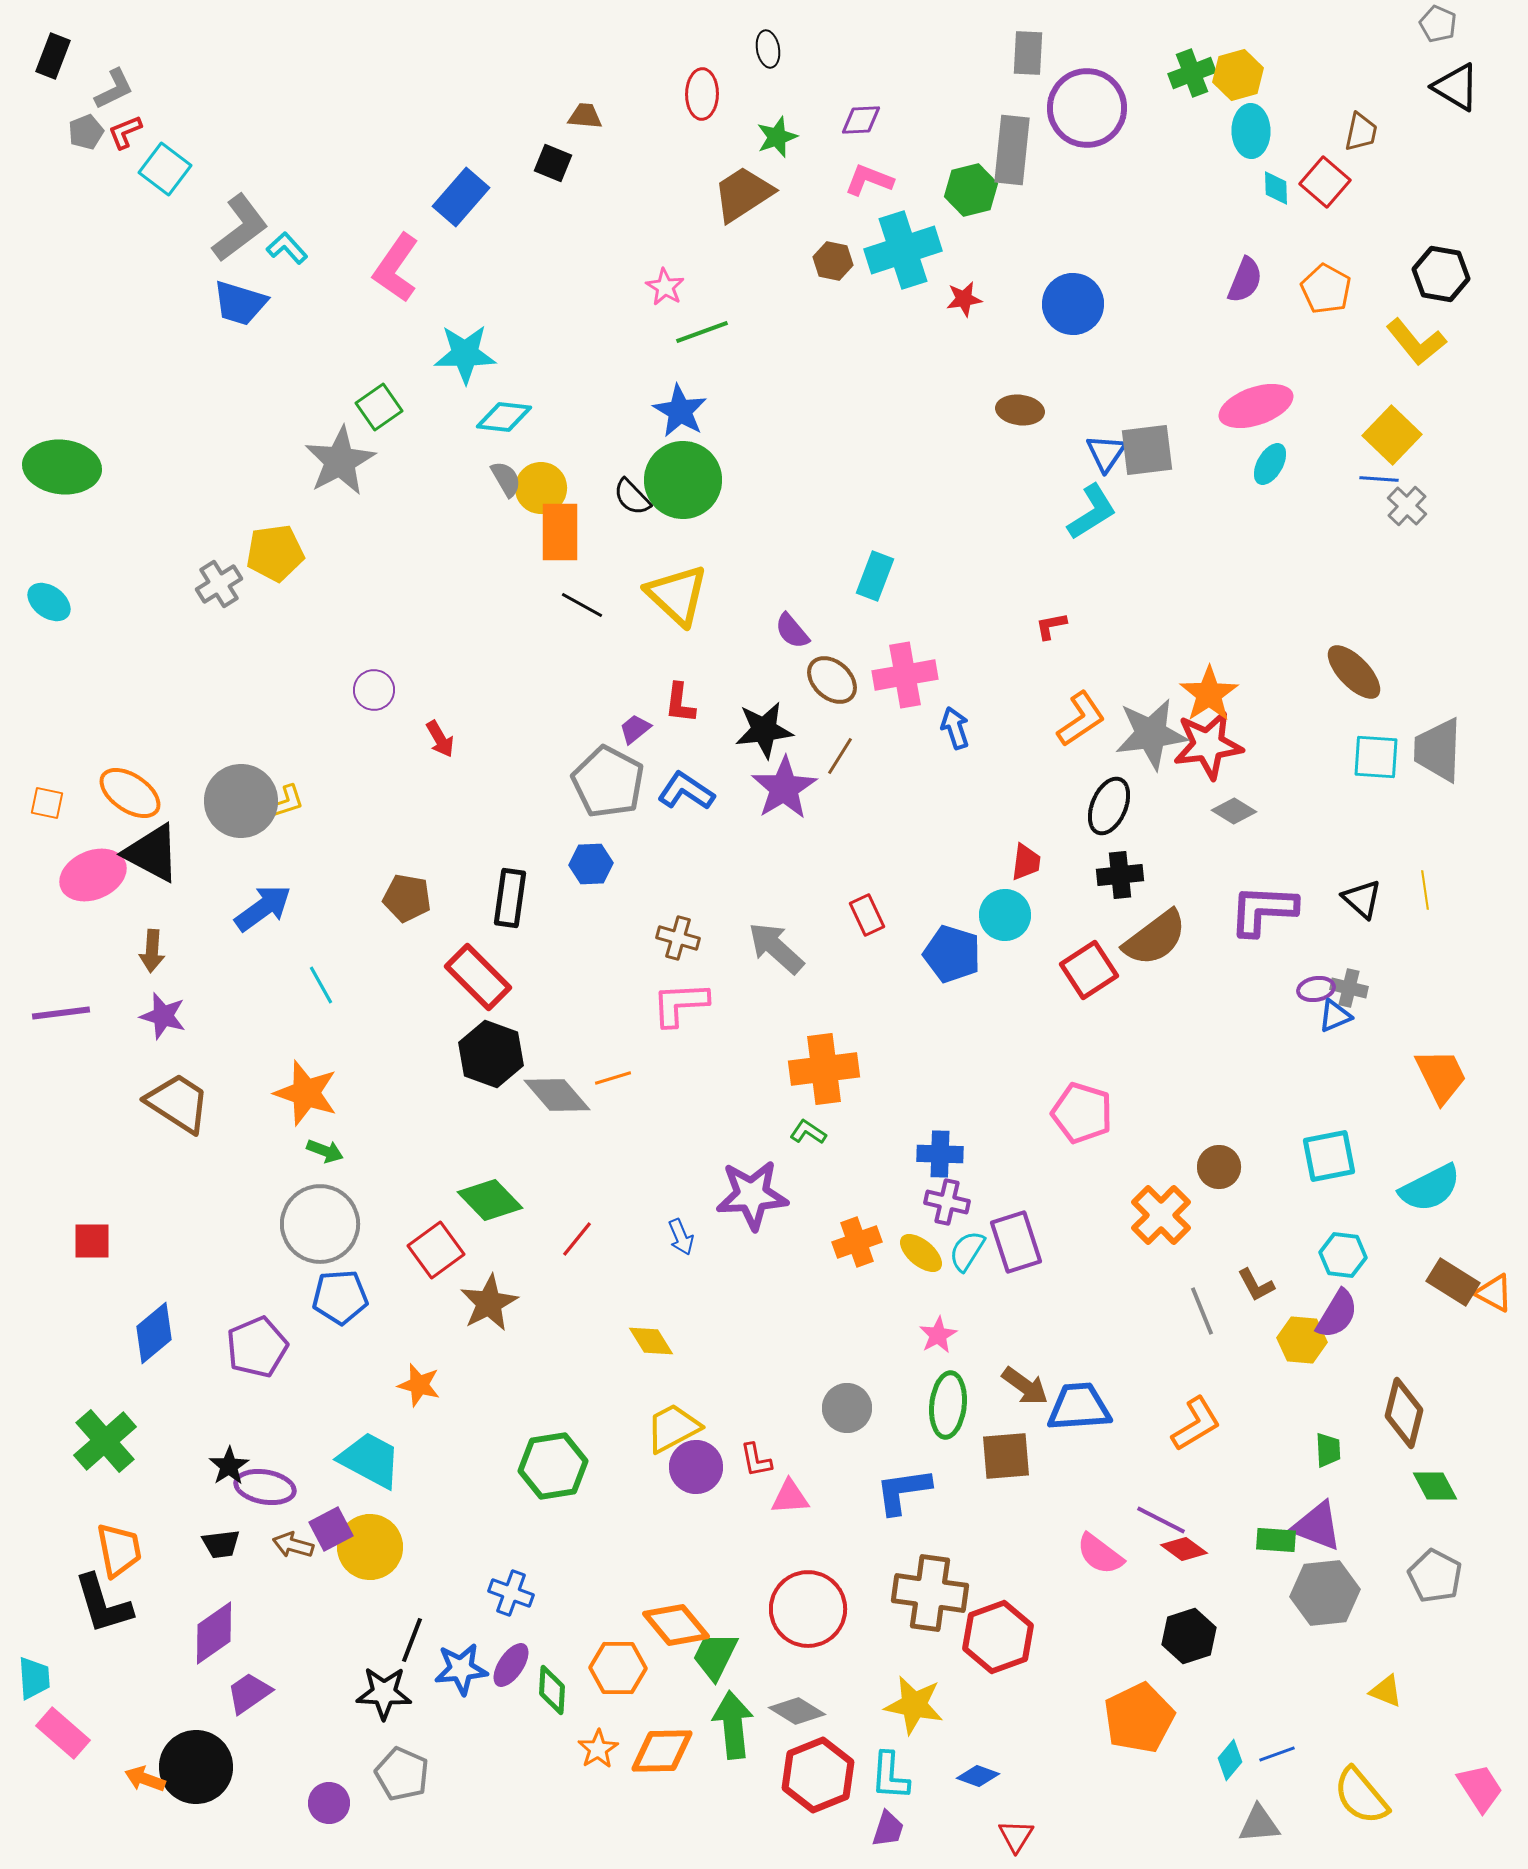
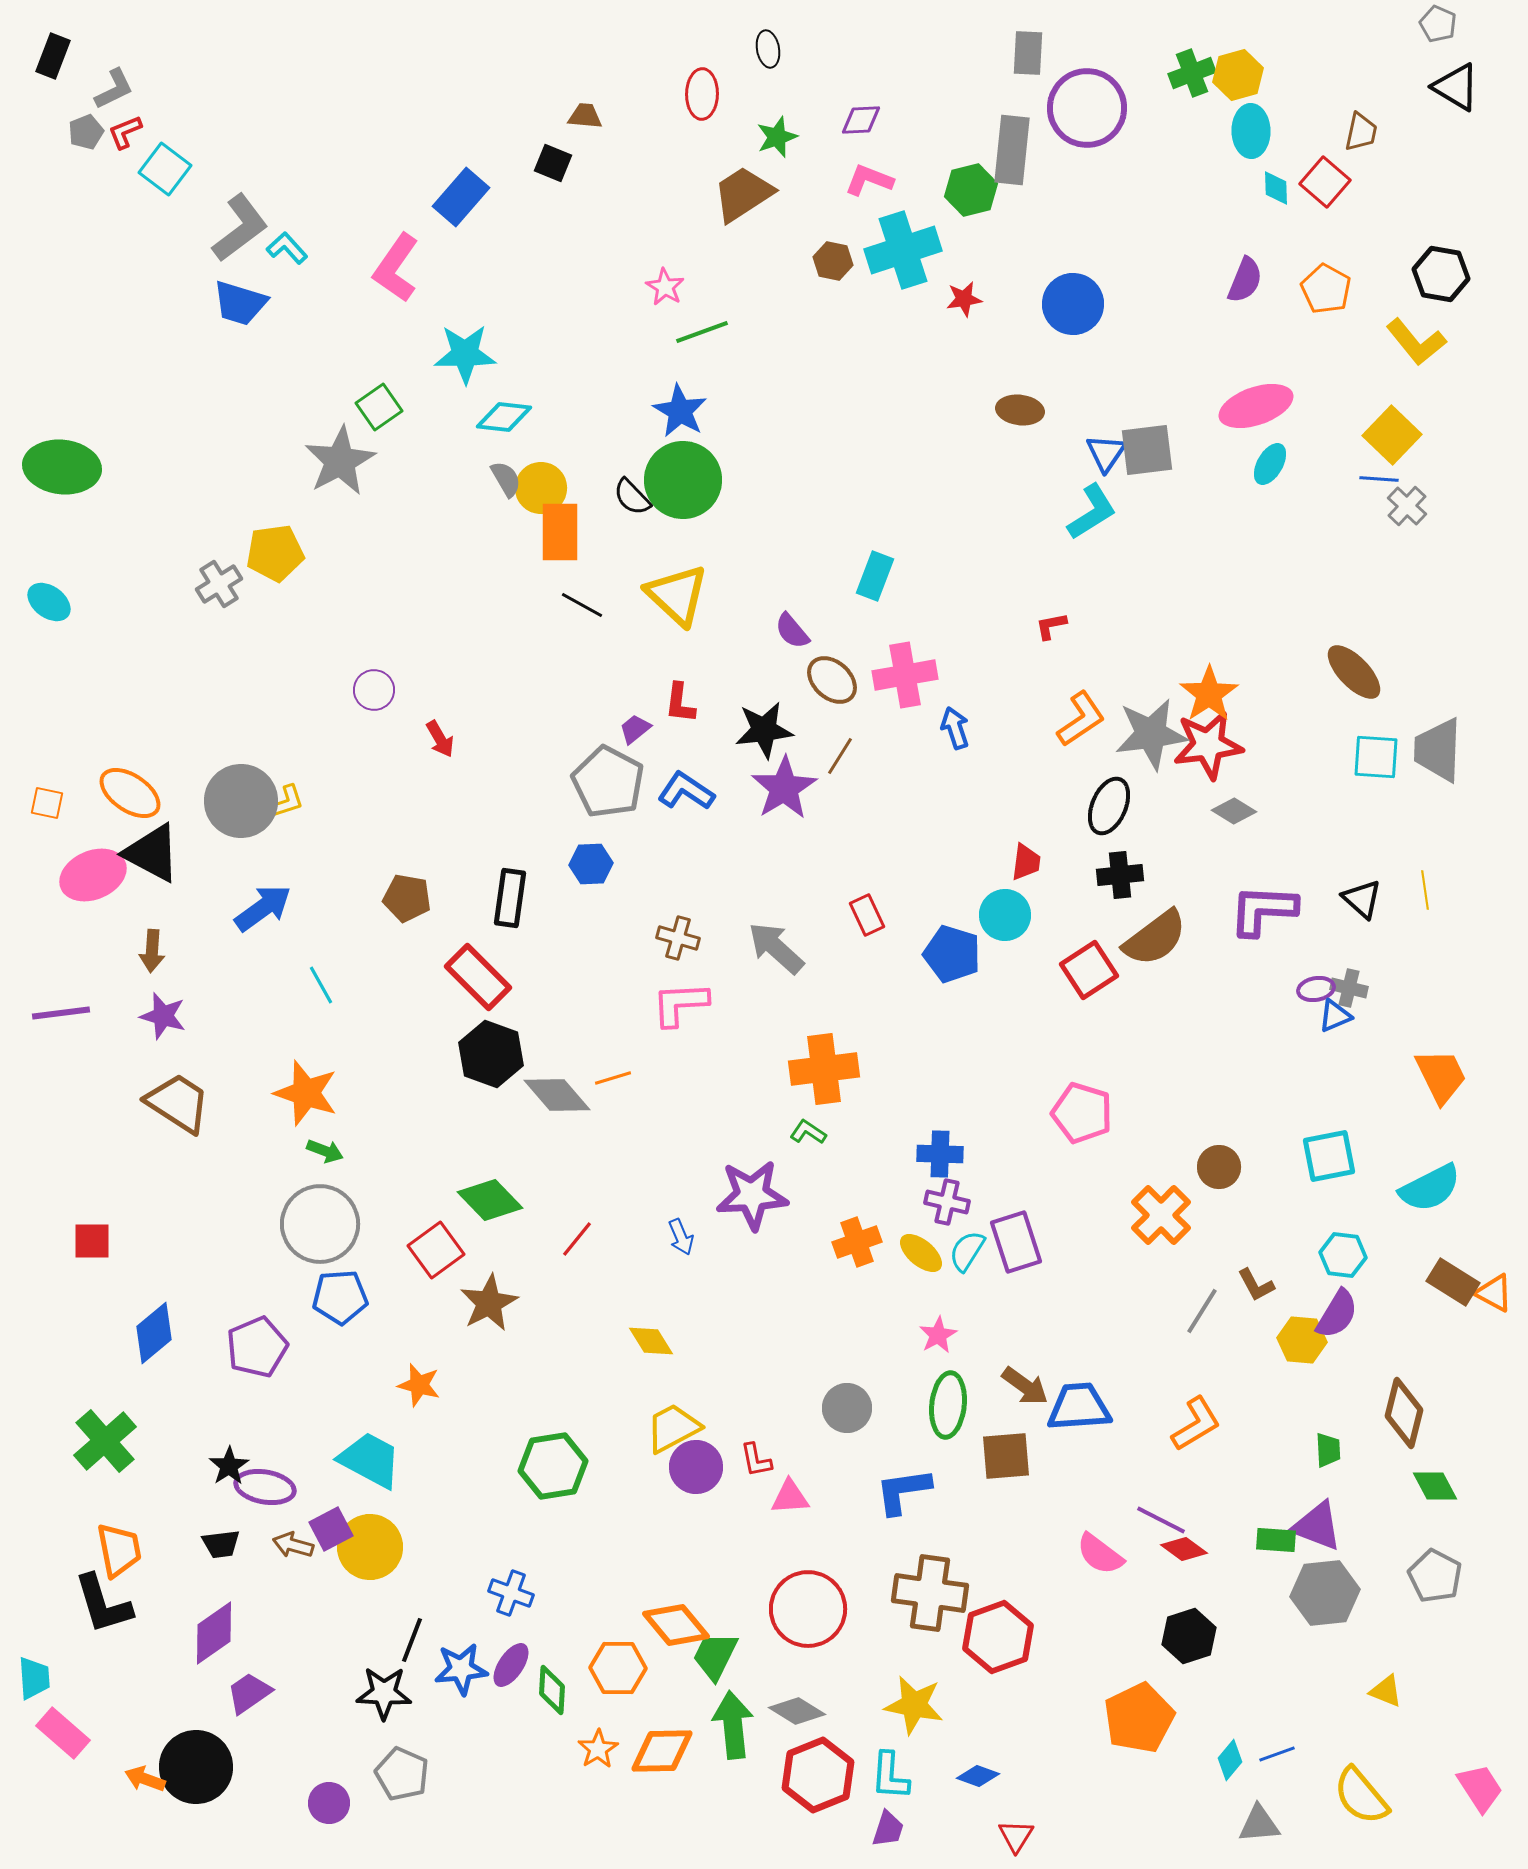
gray line at (1202, 1311): rotated 54 degrees clockwise
